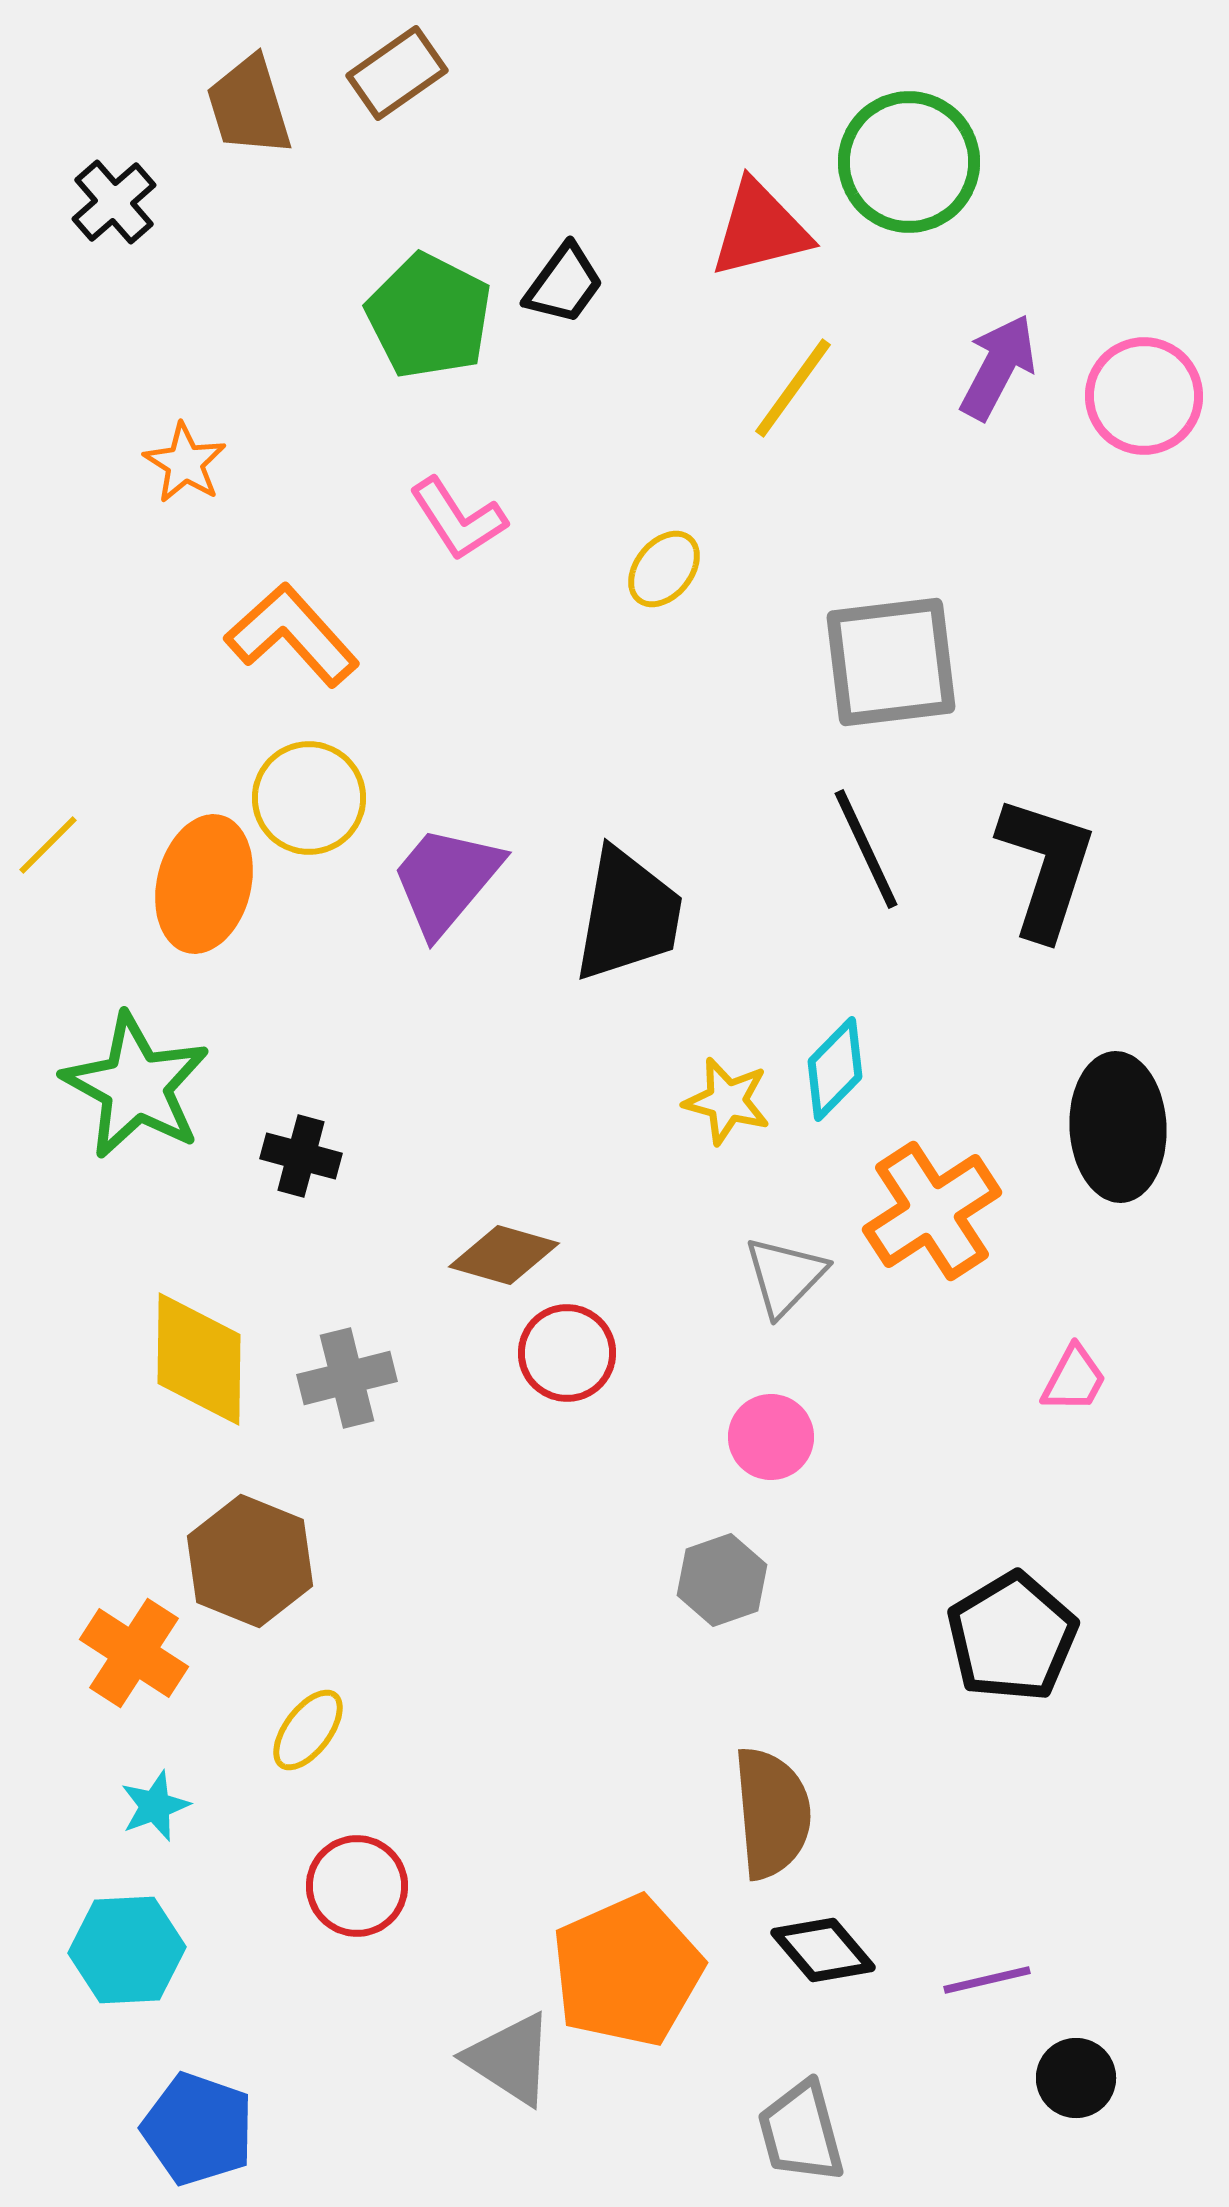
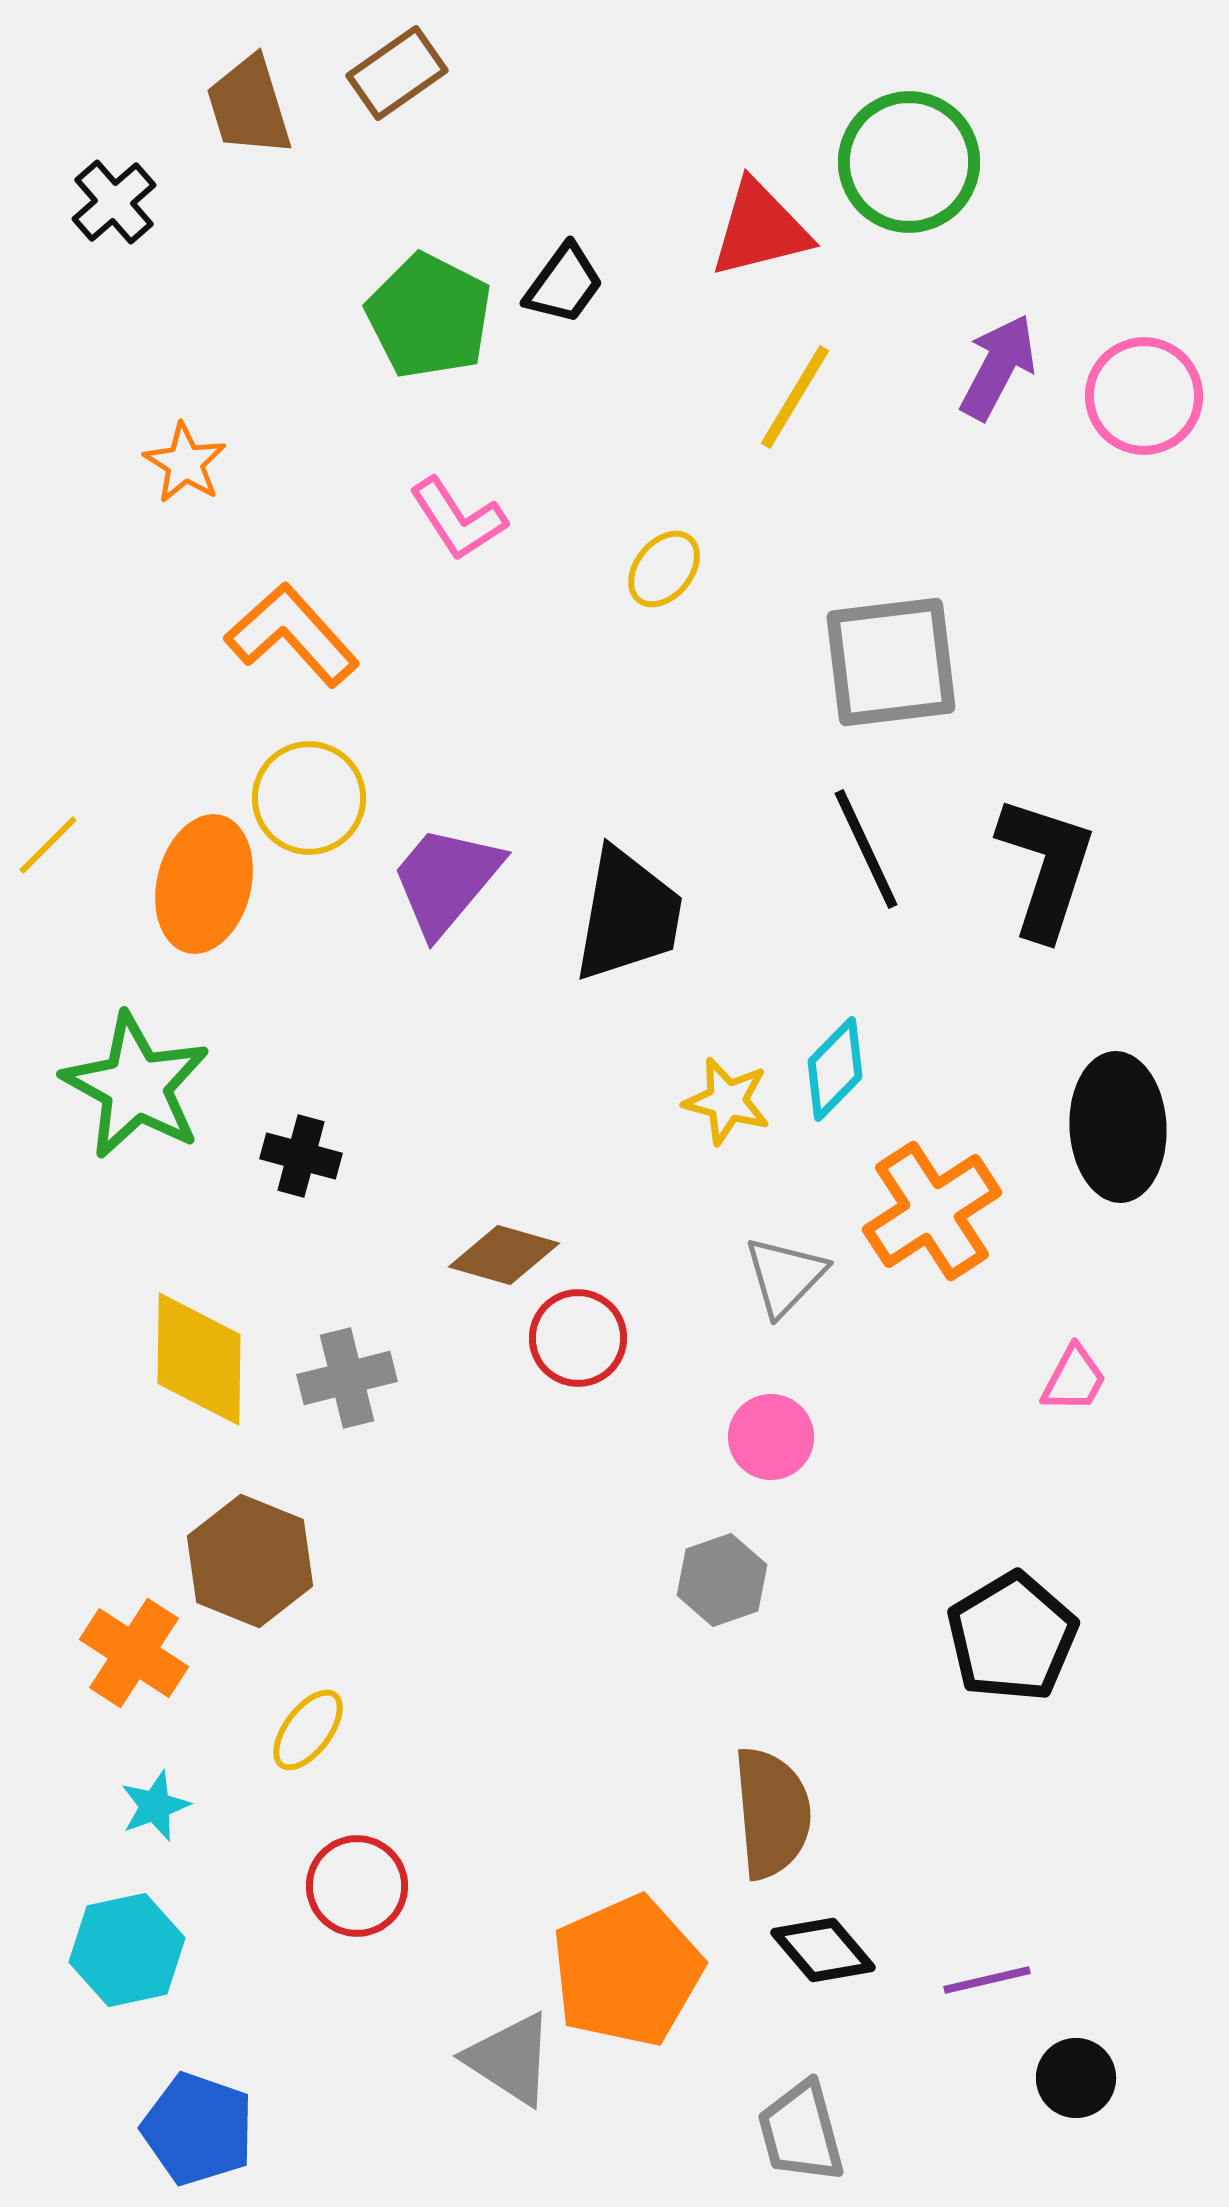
yellow line at (793, 388): moved 2 px right, 9 px down; rotated 5 degrees counterclockwise
red circle at (567, 1353): moved 11 px right, 15 px up
cyan hexagon at (127, 1950): rotated 9 degrees counterclockwise
